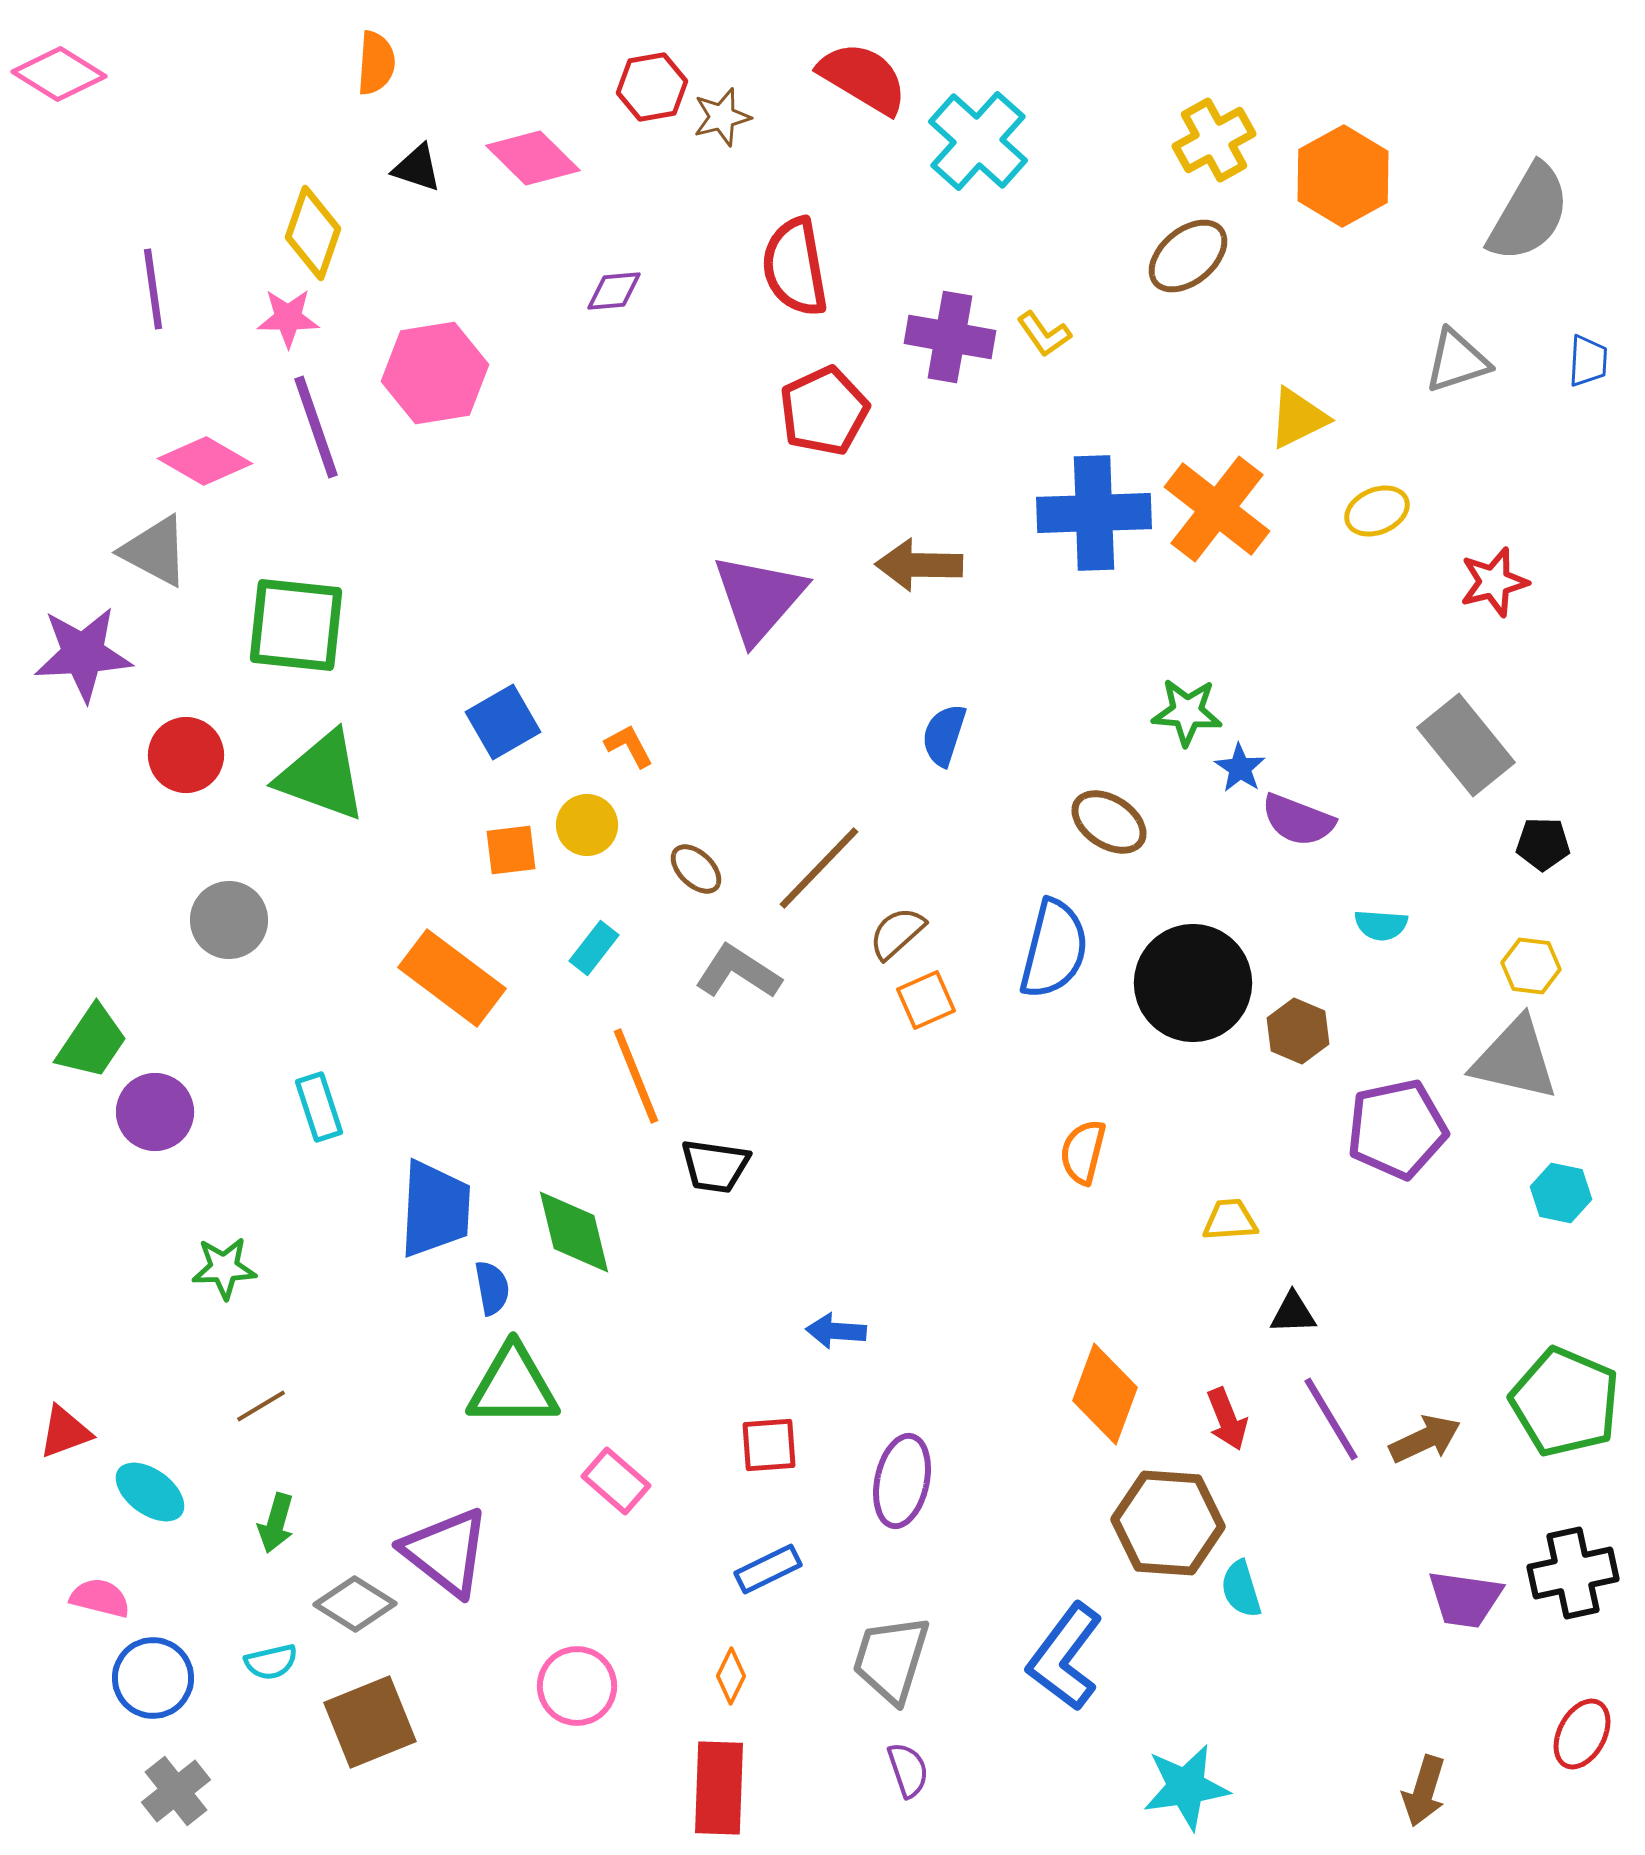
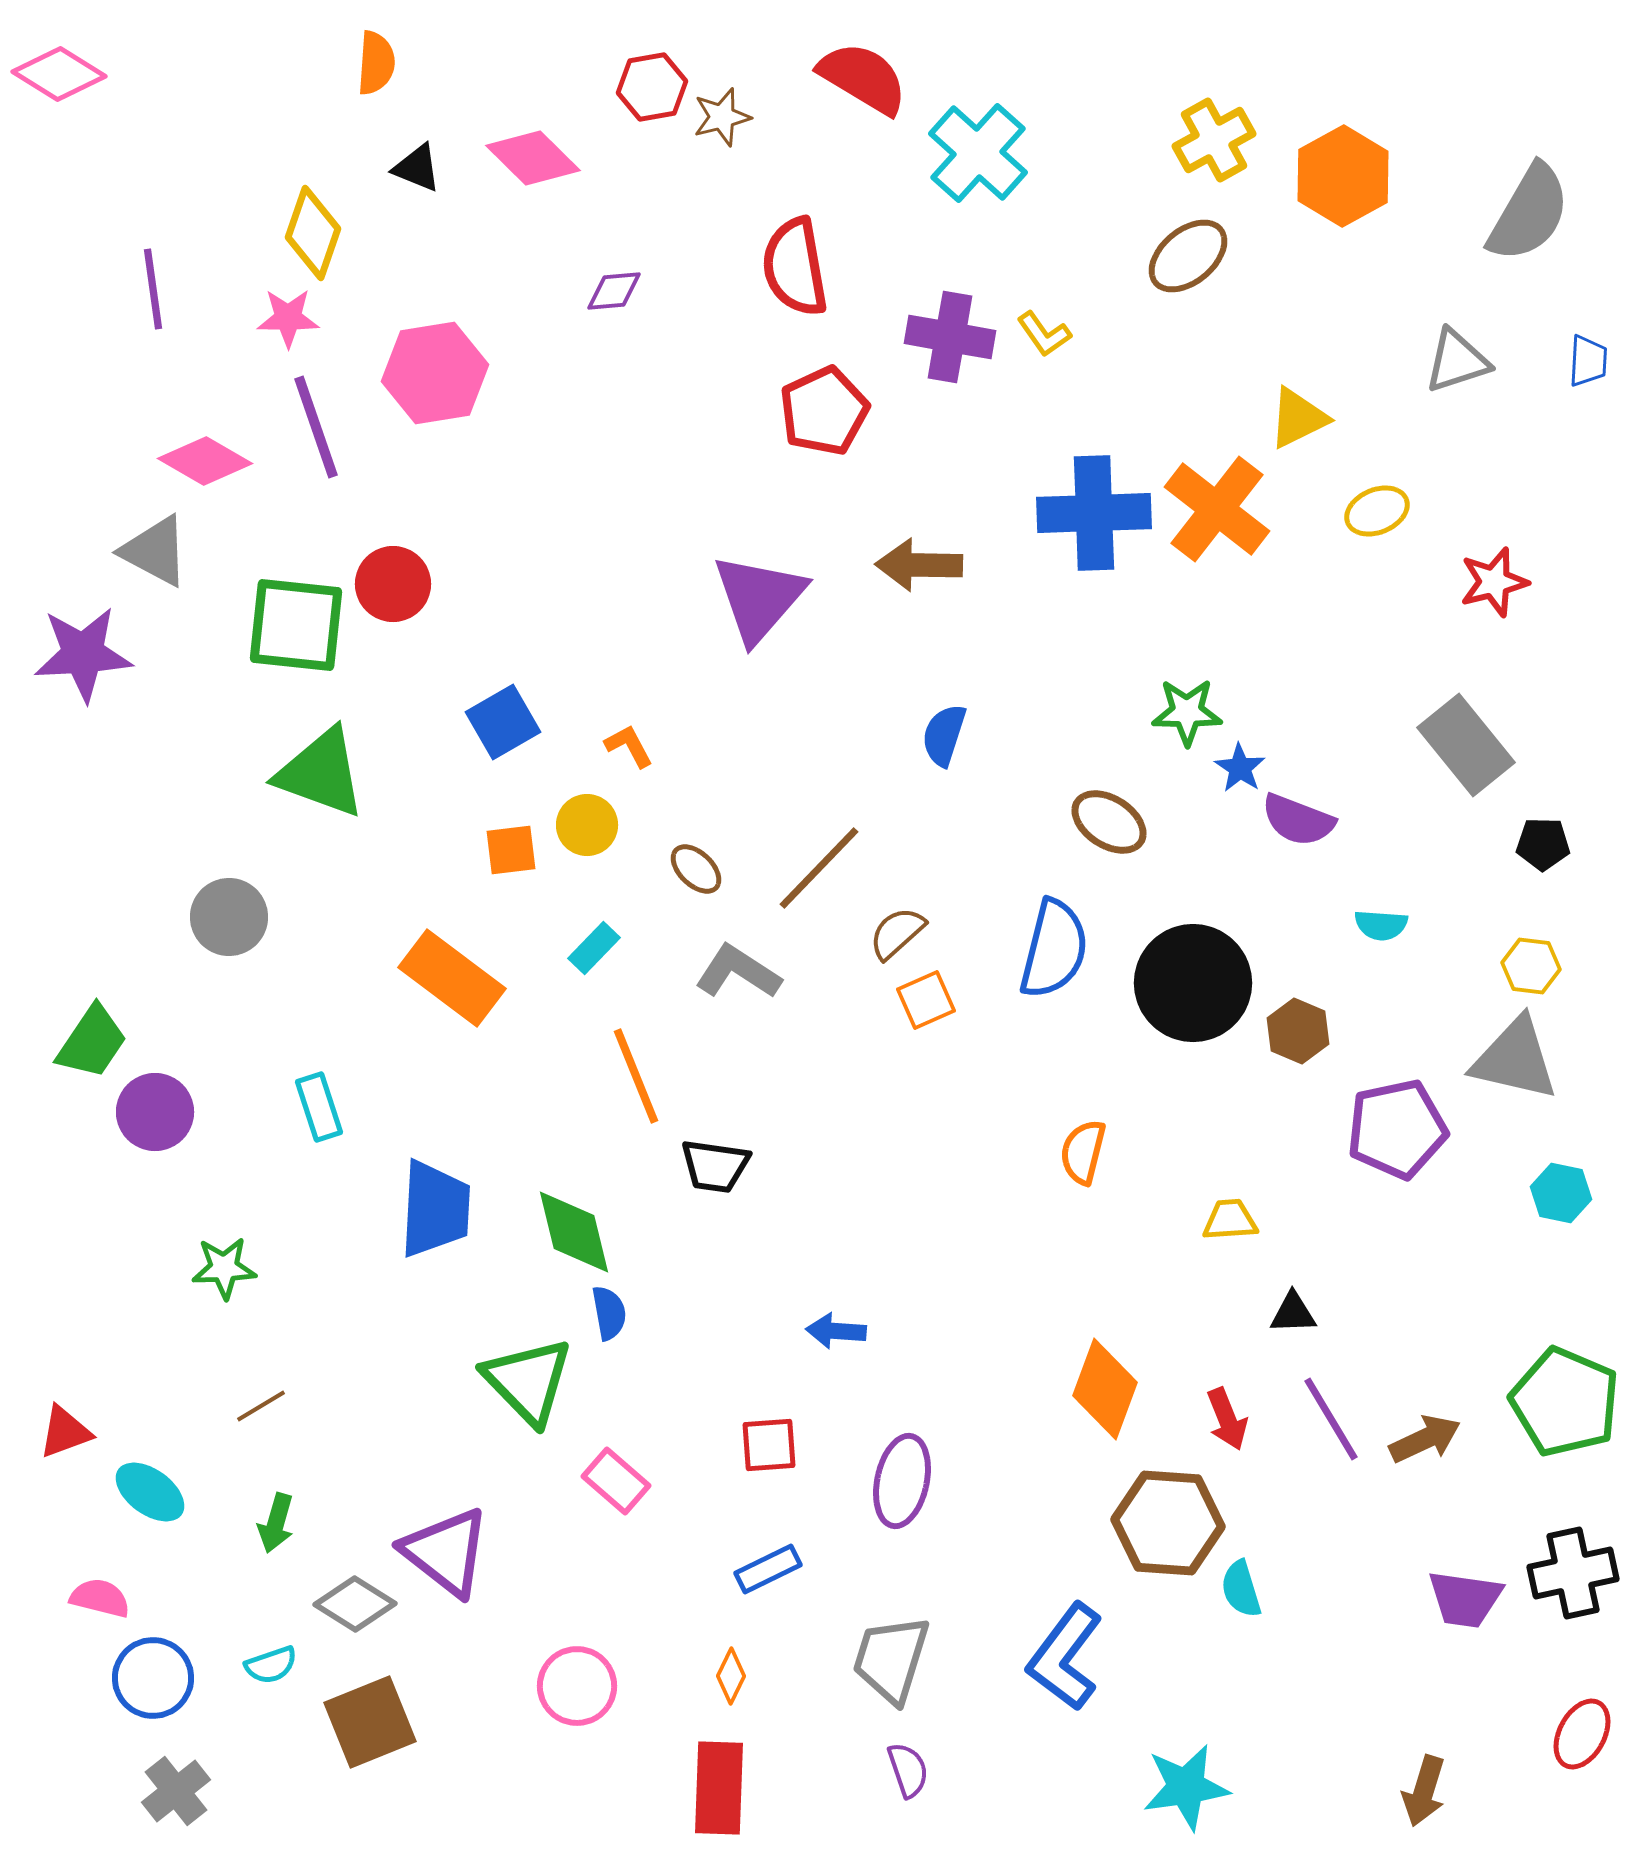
cyan cross at (978, 141): moved 12 px down
black triangle at (417, 168): rotated 4 degrees clockwise
green star at (1187, 712): rotated 4 degrees counterclockwise
red circle at (186, 755): moved 207 px right, 171 px up
green triangle at (322, 776): moved 1 px left, 3 px up
gray circle at (229, 920): moved 3 px up
cyan rectangle at (594, 948): rotated 6 degrees clockwise
blue semicircle at (492, 1288): moved 117 px right, 25 px down
green triangle at (513, 1386): moved 15 px right, 5 px up; rotated 46 degrees clockwise
orange diamond at (1105, 1394): moved 5 px up
cyan semicircle at (271, 1662): moved 3 px down; rotated 6 degrees counterclockwise
